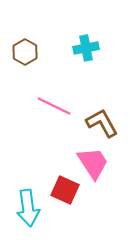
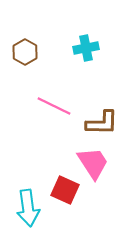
brown L-shape: rotated 120 degrees clockwise
